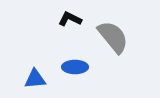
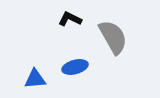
gray semicircle: rotated 9 degrees clockwise
blue ellipse: rotated 15 degrees counterclockwise
